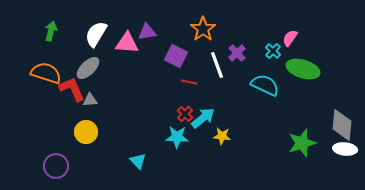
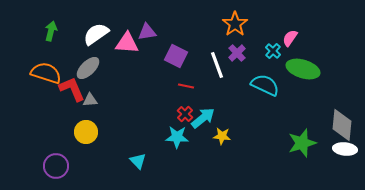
orange star: moved 32 px right, 5 px up
white semicircle: rotated 24 degrees clockwise
red line: moved 3 px left, 4 px down
